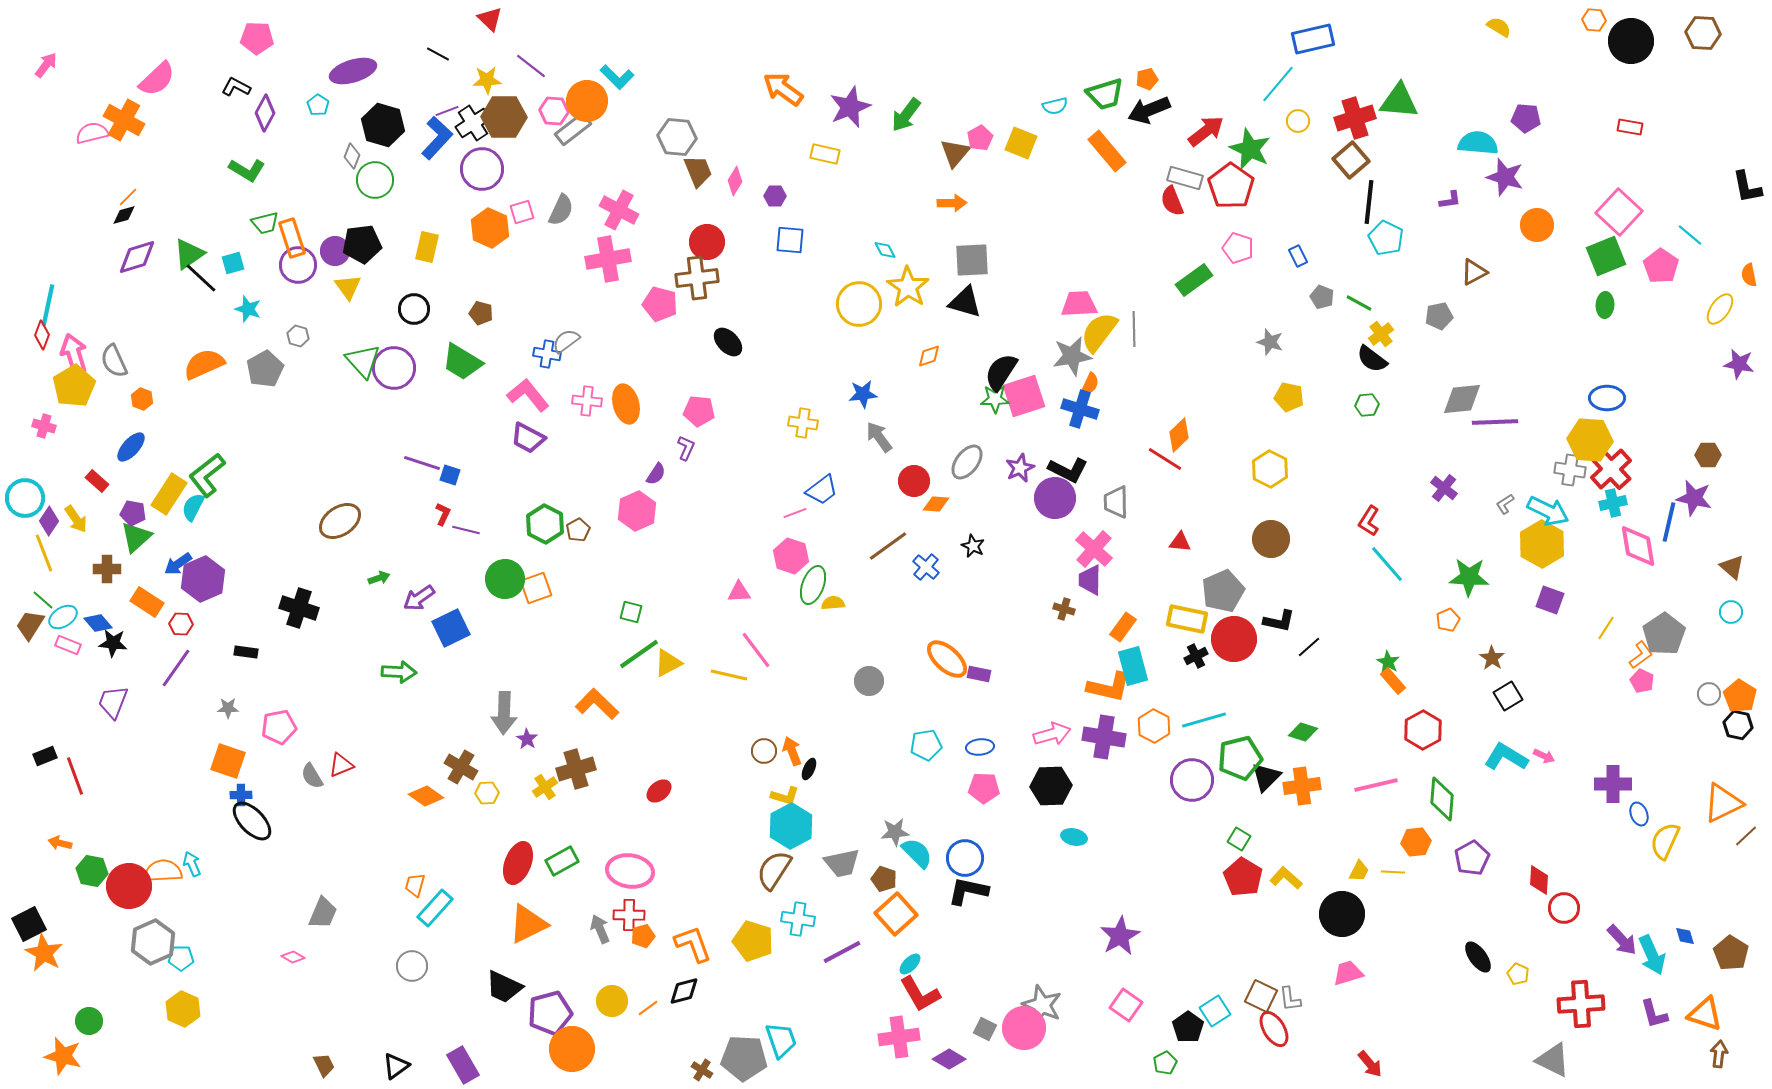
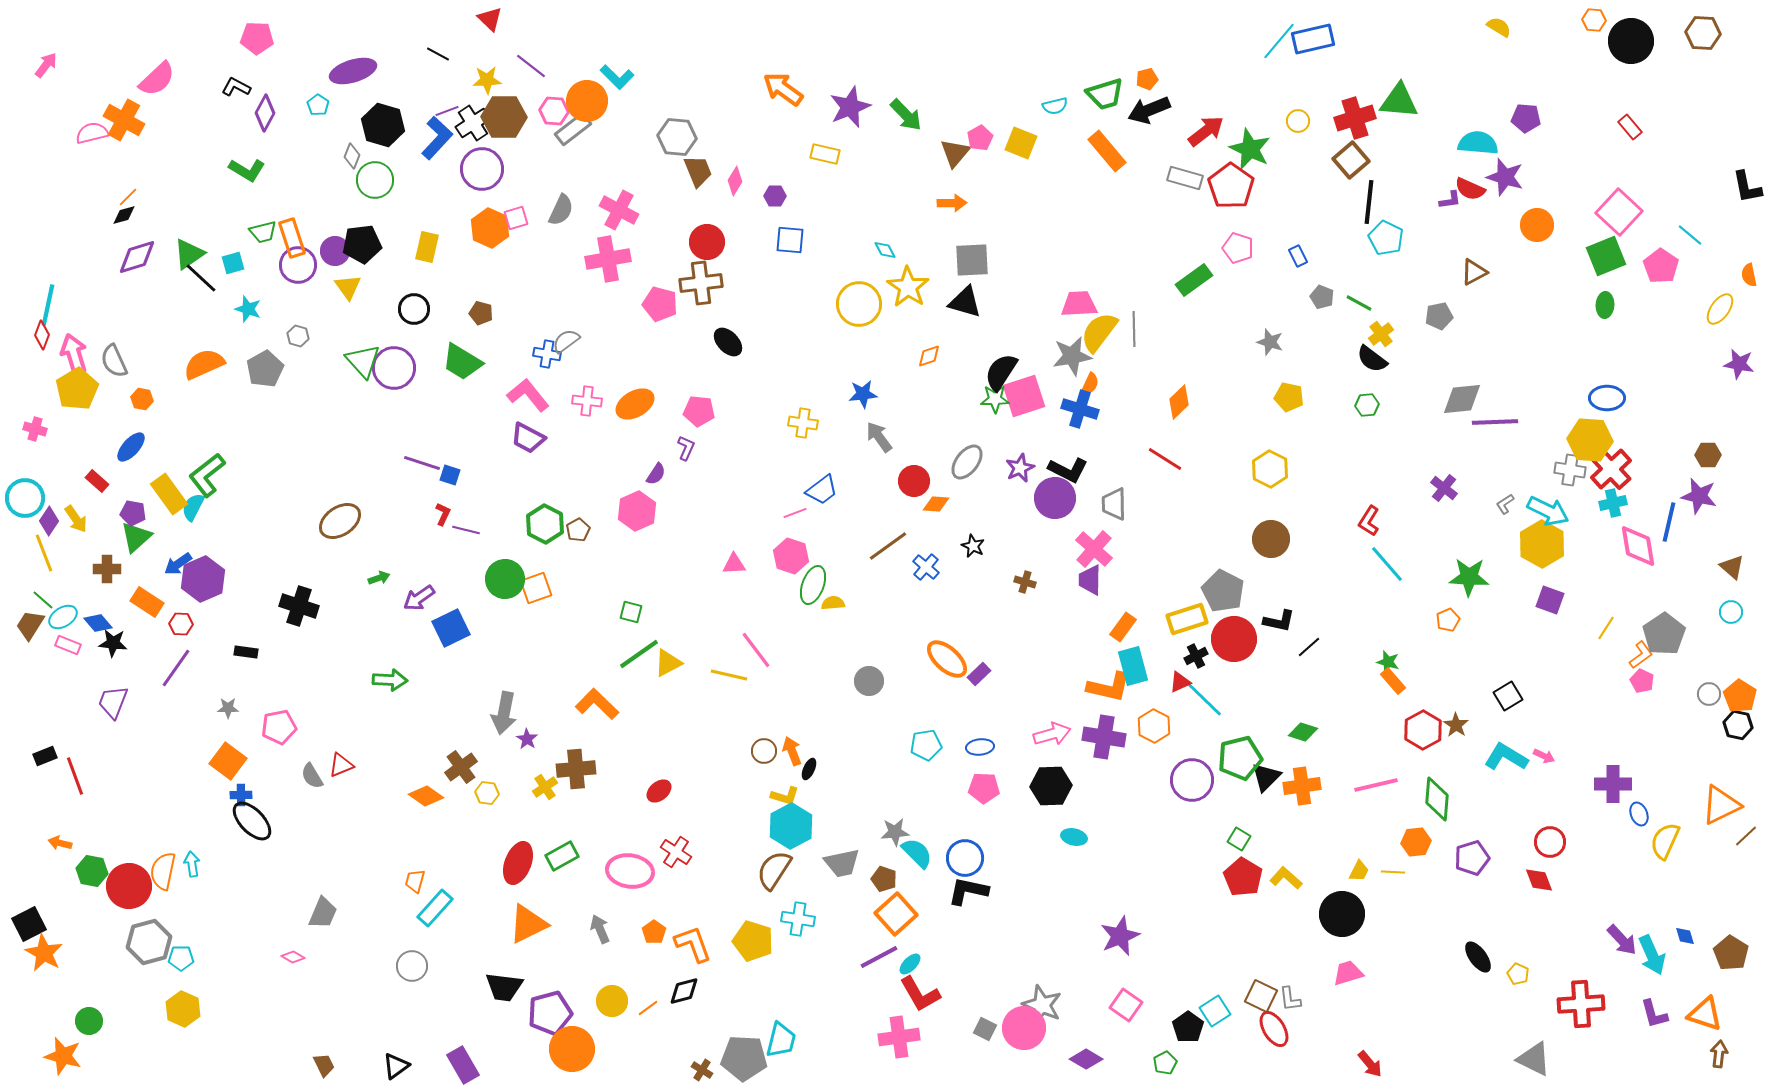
cyan line at (1278, 84): moved 1 px right, 43 px up
green arrow at (906, 115): rotated 81 degrees counterclockwise
red rectangle at (1630, 127): rotated 40 degrees clockwise
red semicircle at (1172, 201): moved 298 px right, 12 px up; rotated 44 degrees counterclockwise
pink square at (522, 212): moved 6 px left, 6 px down
green trapezoid at (265, 223): moved 2 px left, 9 px down
brown cross at (697, 278): moved 4 px right, 5 px down
yellow pentagon at (74, 386): moved 3 px right, 3 px down
orange hexagon at (142, 399): rotated 10 degrees counterclockwise
orange ellipse at (626, 404): moved 9 px right; rotated 75 degrees clockwise
pink cross at (44, 426): moved 9 px left, 3 px down
orange diamond at (1179, 435): moved 33 px up
yellow rectangle at (169, 494): rotated 69 degrees counterclockwise
purple star at (1694, 498): moved 5 px right, 2 px up
gray trapezoid at (1116, 502): moved 2 px left, 2 px down
red triangle at (1180, 542): moved 140 px down; rotated 30 degrees counterclockwise
gray pentagon at (1223, 591): rotated 21 degrees counterclockwise
pink triangle at (739, 592): moved 5 px left, 28 px up
black cross at (299, 608): moved 2 px up
brown cross at (1064, 609): moved 39 px left, 27 px up
yellow rectangle at (1187, 619): rotated 30 degrees counterclockwise
brown star at (1492, 658): moved 36 px left, 67 px down
green star at (1388, 662): rotated 15 degrees counterclockwise
green arrow at (399, 672): moved 9 px left, 8 px down
purple rectangle at (979, 674): rotated 55 degrees counterclockwise
gray arrow at (504, 713): rotated 9 degrees clockwise
cyan line at (1204, 720): moved 21 px up; rotated 60 degrees clockwise
orange square at (228, 761): rotated 18 degrees clockwise
brown cross at (461, 767): rotated 24 degrees clockwise
brown cross at (576, 769): rotated 12 degrees clockwise
yellow hexagon at (487, 793): rotated 10 degrees clockwise
green diamond at (1442, 799): moved 5 px left
orange triangle at (1723, 803): moved 2 px left, 2 px down
purple pentagon at (1472, 858): rotated 12 degrees clockwise
green rectangle at (562, 861): moved 5 px up
cyan arrow at (192, 864): rotated 15 degrees clockwise
orange semicircle at (163, 871): rotated 75 degrees counterclockwise
red diamond at (1539, 880): rotated 24 degrees counterclockwise
orange trapezoid at (415, 885): moved 4 px up
red circle at (1564, 908): moved 14 px left, 66 px up
red cross at (629, 915): moved 47 px right, 63 px up; rotated 32 degrees clockwise
orange pentagon at (643, 936): moved 11 px right, 4 px up; rotated 20 degrees counterclockwise
purple star at (1120, 936): rotated 6 degrees clockwise
gray hexagon at (153, 942): moved 4 px left; rotated 9 degrees clockwise
purple line at (842, 952): moved 37 px right, 5 px down
black trapezoid at (504, 987): rotated 18 degrees counterclockwise
cyan trapezoid at (781, 1040): rotated 33 degrees clockwise
purple diamond at (949, 1059): moved 137 px right
gray triangle at (1553, 1060): moved 19 px left, 1 px up
